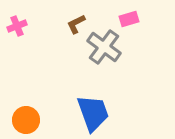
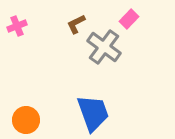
pink rectangle: rotated 30 degrees counterclockwise
